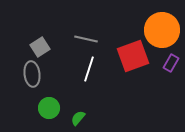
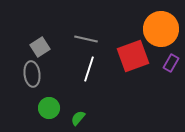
orange circle: moved 1 px left, 1 px up
